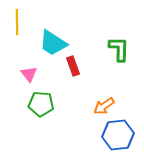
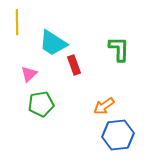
red rectangle: moved 1 px right, 1 px up
pink triangle: rotated 24 degrees clockwise
green pentagon: rotated 15 degrees counterclockwise
